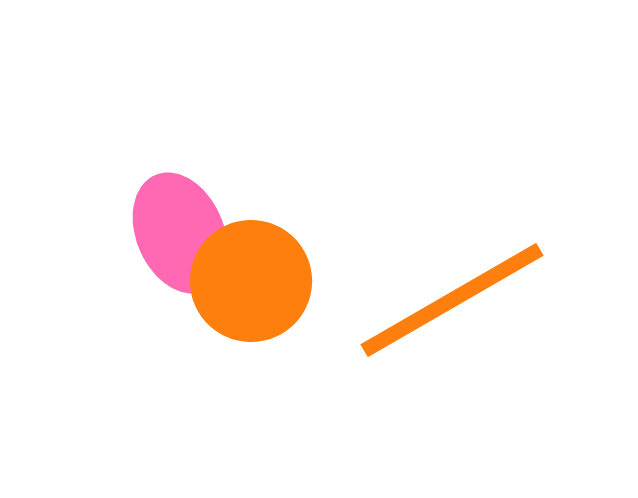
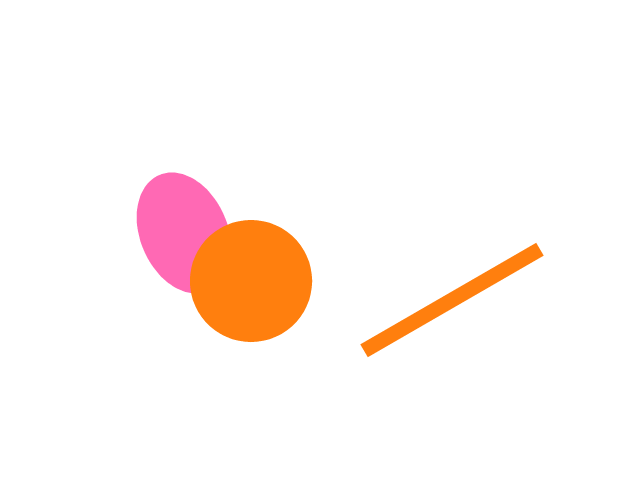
pink ellipse: moved 4 px right
